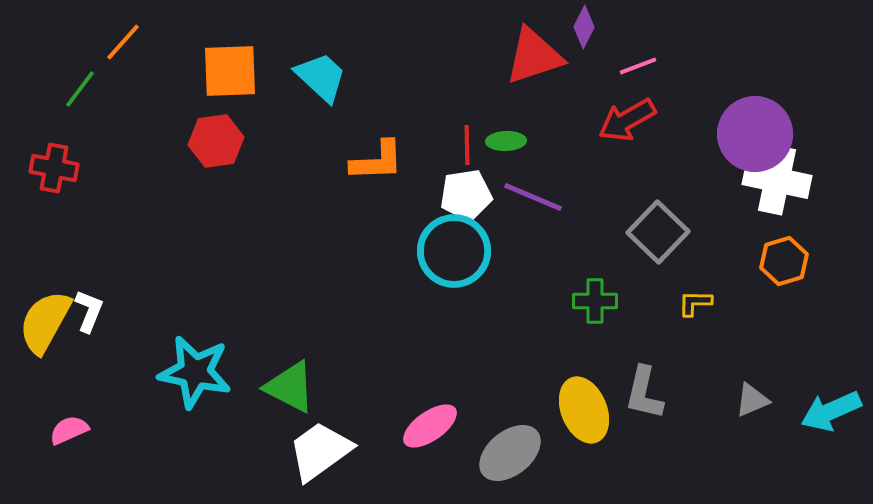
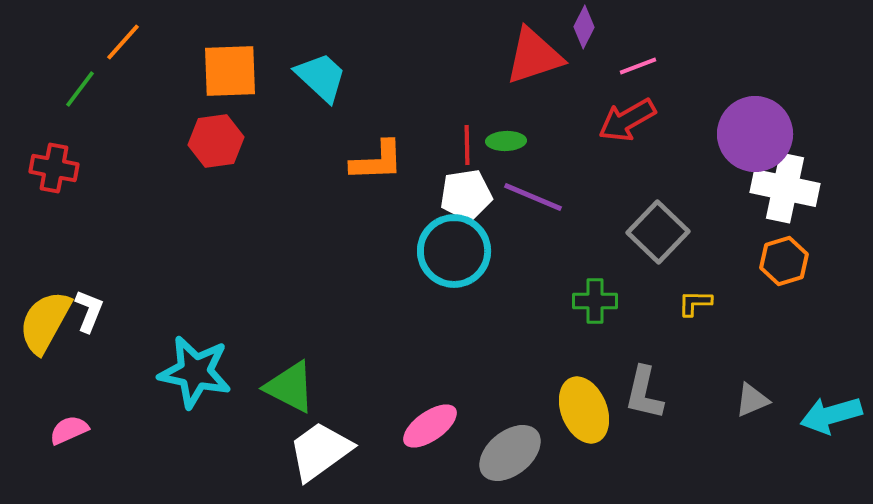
white cross: moved 8 px right, 8 px down
cyan arrow: moved 4 px down; rotated 8 degrees clockwise
